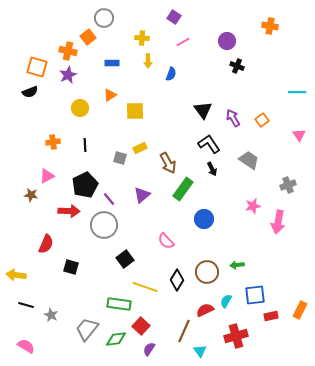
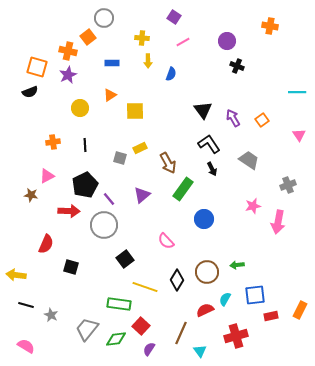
cyan semicircle at (226, 301): moved 1 px left, 2 px up
brown line at (184, 331): moved 3 px left, 2 px down
